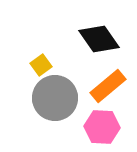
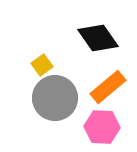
black diamond: moved 1 px left, 1 px up
yellow square: moved 1 px right
orange rectangle: moved 1 px down
